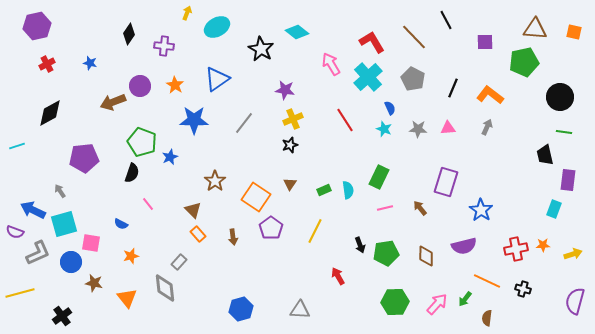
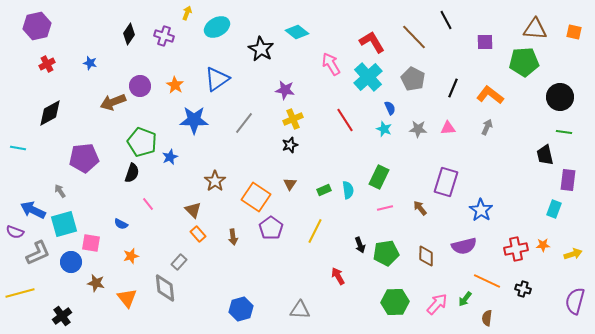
purple cross at (164, 46): moved 10 px up; rotated 12 degrees clockwise
green pentagon at (524, 62): rotated 8 degrees clockwise
cyan line at (17, 146): moved 1 px right, 2 px down; rotated 28 degrees clockwise
brown star at (94, 283): moved 2 px right
